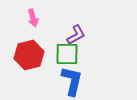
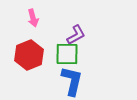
red hexagon: rotated 8 degrees counterclockwise
